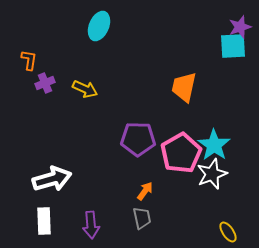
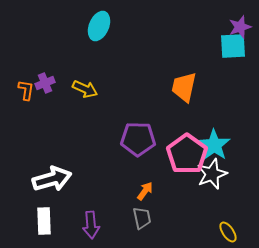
orange L-shape: moved 3 px left, 30 px down
pink pentagon: moved 6 px right, 1 px down; rotated 6 degrees counterclockwise
